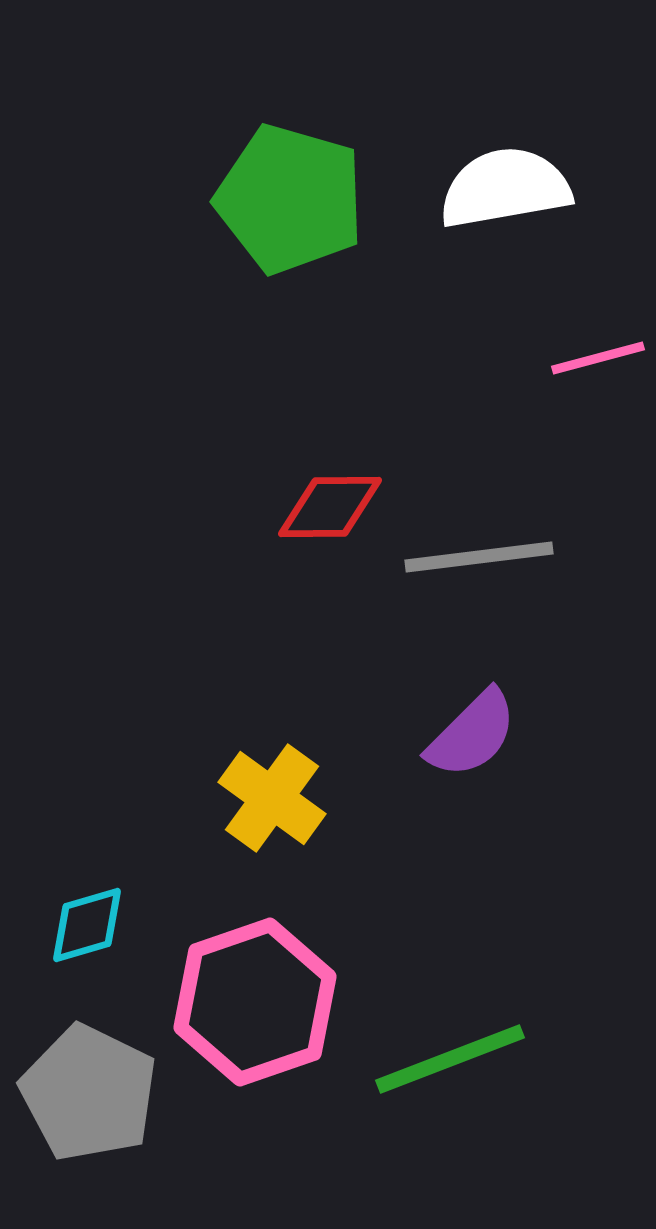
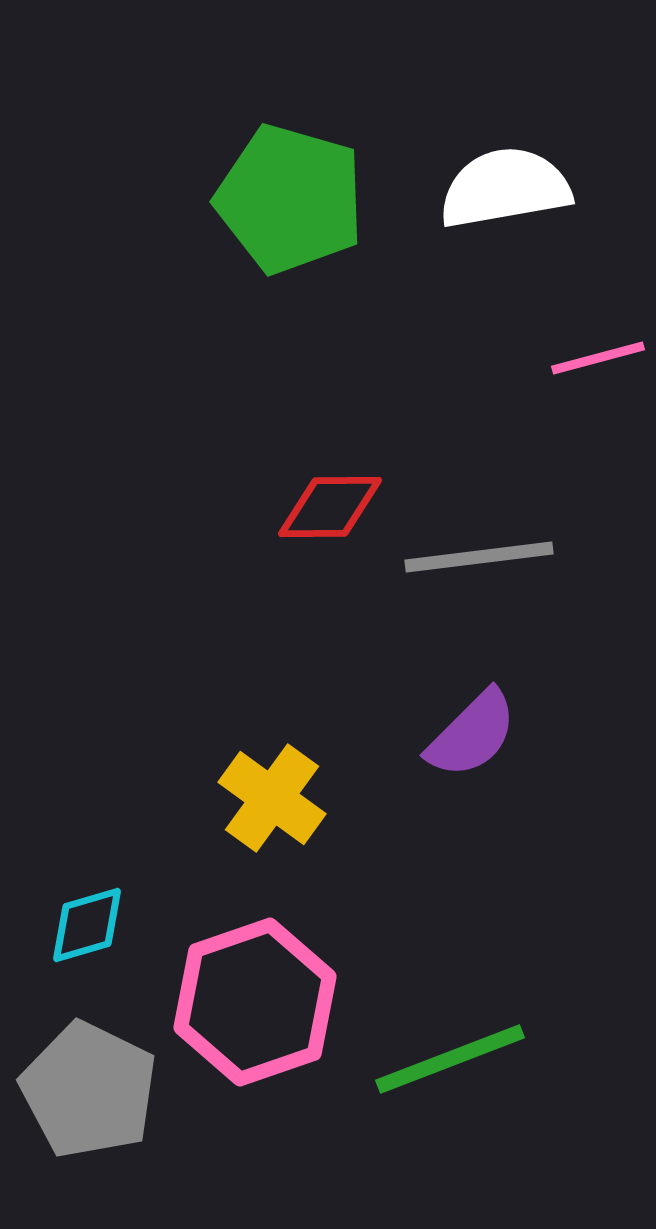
gray pentagon: moved 3 px up
